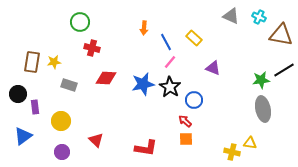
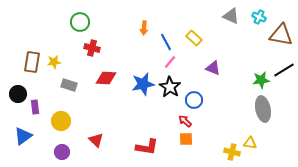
red L-shape: moved 1 px right, 1 px up
